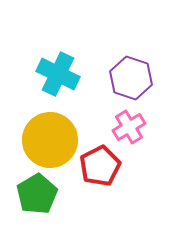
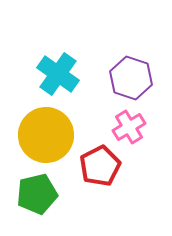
cyan cross: rotated 9 degrees clockwise
yellow circle: moved 4 px left, 5 px up
green pentagon: rotated 18 degrees clockwise
